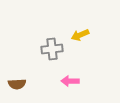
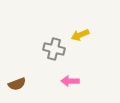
gray cross: moved 2 px right; rotated 20 degrees clockwise
brown semicircle: rotated 18 degrees counterclockwise
